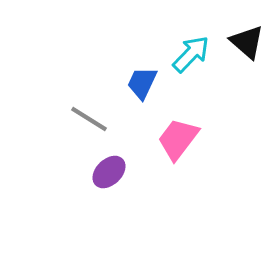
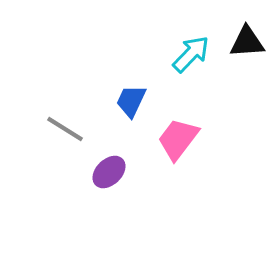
black triangle: rotated 45 degrees counterclockwise
blue trapezoid: moved 11 px left, 18 px down
gray line: moved 24 px left, 10 px down
